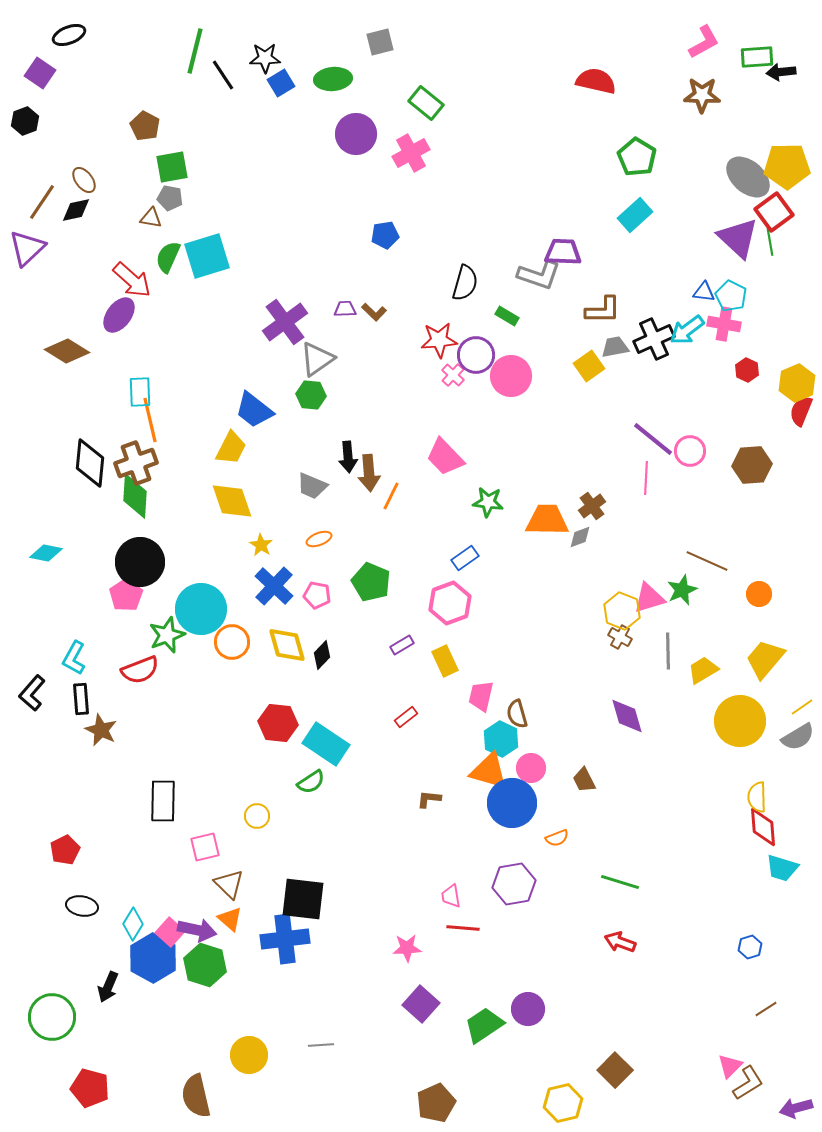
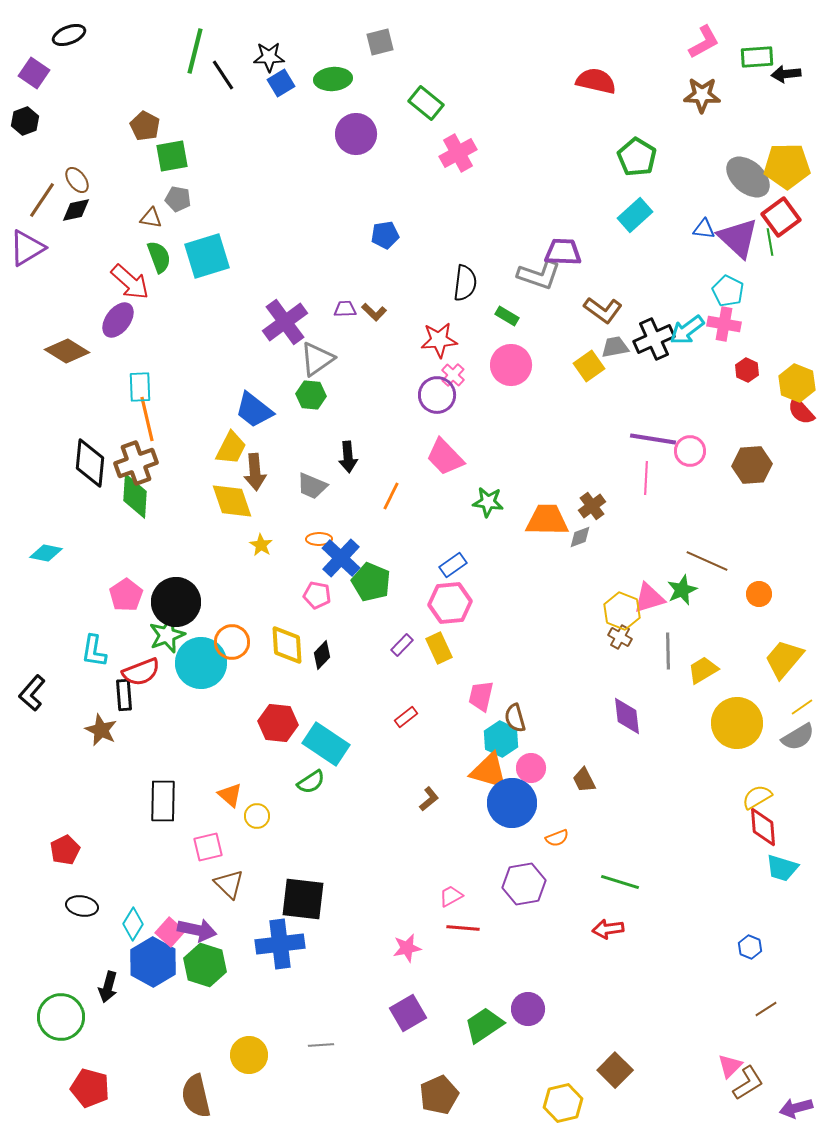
black star at (265, 58): moved 4 px right, 1 px up
black arrow at (781, 72): moved 5 px right, 2 px down
purple square at (40, 73): moved 6 px left
pink cross at (411, 153): moved 47 px right
green square at (172, 167): moved 11 px up
brown ellipse at (84, 180): moved 7 px left
gray pentagon at (170, 198): moved 8 px right, 1 px down
brown line at (42, 202): moved 2 px up
red square at (774, 212): moved 7 px right, 5 px down
purple triangle at (27, 248): rotated 12 degrees clockwise
green semicircle at (168, 257): moved 9 px left; rotated 136 degrees clockwise
red arrow at (132, 280): moved 2 px left, 2 px down
black semicircle at (465, 283): rotated 9 degrees counterclockwise
blue triangle at (704, 292): moved 63 px up
cyan pentagon at (731, 296): moved 3 px left, 5 px up
brown L-shape at (603, 310): rotated 36 degrees clockwise
purple ellipse at (119, 315): moved 1 px left, 5 px down
purple circle at (476, 355): moved 39 px left, 40 px down
pink circle at (511, 376): moved 11 px up
yellow hexagon at (797, 383): rotated 15 degrees counterclockwise
cyan rectangle at (140, 392): moved 5 px up
red semicircle at (801, 411): rotated 64 degrees counterclockwise
orange line at (150, 420): moved 3 px left, 1 px up
purple line at (653, 439): rotated 30 degrees counterclockwise
brown arrow at (369, 473): moved 114 px left, 1 px up
orange ellipse at (319, 539): rotated 20 degrees clockwise
blue rectangle at (465, 558): moved 12 px left, 7 px down
black circle at (140, 562): moved 36 px right, 40 px down
blue cross at (274, 586): moved 67 px right, 28 px up
pink hexagon at (450, 603): rotated 15 degrees clockwise
cyan circle at (201, 609): moved 54 px down
yellow diamond at (287, 645): rotated 12 degrees clockwise
purple rectangle at (402, 645): rotated 15 degrees counterclockwise
cyan L-shape at (74, 658): moved 20 px right, 7 px up; rotated 20 degrees counterclockwise
yellow trapezoid at (765, 659): moved 19 px right
yellow rectangle at (445, 661): moved 6 px left, 13 px up
red semicircle at (140, 670): moved 1 px right, 2 px down
black rectangle at (81, 699): moved 43 px right, 4 px up
brown semicircle at (517, 714): moved 2 px left, 4 px down
purple diamond at (627, 716): rotated 9 degrees clockwise
yellow circle at (740, 721): moved 3 px left, 2 px down
yellow semicircle at (757, 797): rotated 60 degrees clockwise
brown L-shape at (429, 799): rotated 135 degrees clockwise
pink square at (205, 847): moved 3 px right
purple hexagon at (514, 884): moved 10 px right
pink trapezoid at (451, 896): rotated 70 degrees clockwise
orange triangle at (230, 919): moved 124 px up
blue cross at (285, 939): moved 5 px left, 5 px down
red arrow at (620, 942): moved 12 px left, 13 px up; rotated 28 degrees counterclockwise
blue hexagon at (750, 947): rotated 20 degrees counterclockwise
pink star at (407, 948): rotated 8 degrees counterclockwise
blue hexagon at (153, 958): moved 4 px down
black arrow at (108, 987): rotated 8 degrees counterclockwise
purple square at (421, 1004): moved 13 px left, 9 px down; rotated 18 degrees clockwise
green circle at (52, 1017): moved 9 px right
brown pentagon at (436, 1103): moved 3 px right, 8 px up
